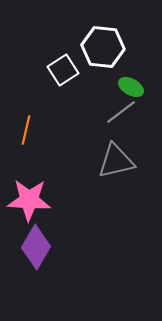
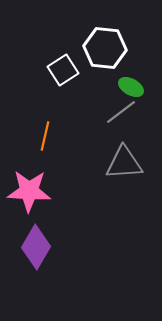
white hexagon: moved 2 px right, 1 px down
orange line: moved 19 px right, 6 px down
gray triangle: moved 8 px right, 2 px down; rotated 9 degrees clockwise
pink star: moved 9 px up
